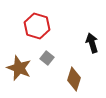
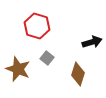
black arrow: moved 1 px up; rotated 90 degrees clockwise
brown star: moved 1 px left, 1 px down
brown diamond: moved 4 px right, 5 px up
